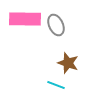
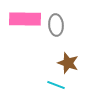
gray ellipse: rotated 20 degrees clockwise
